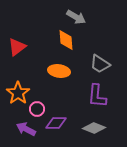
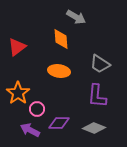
orange diamond: moved 5 px left, 1 px up
purple diamond: moved 3 px right
purple arrow: moved 4 px right, 1 px down
